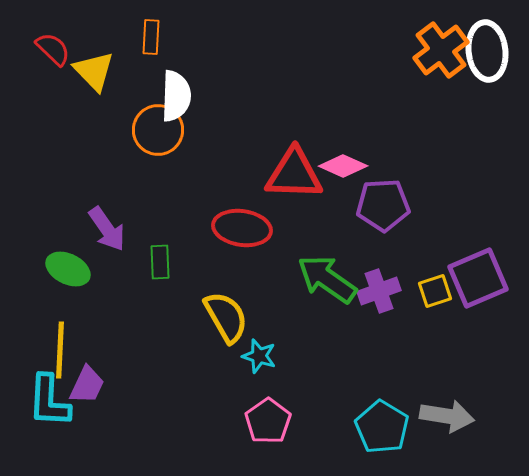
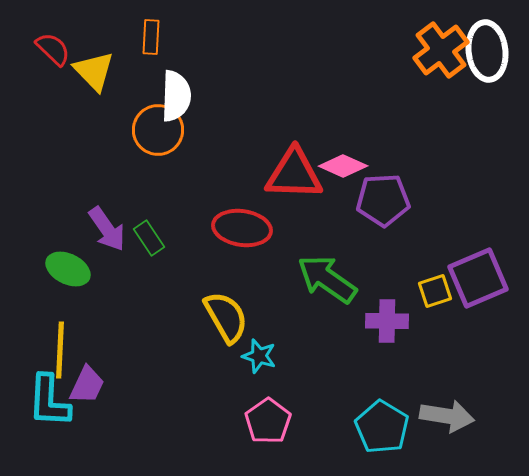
purple pentagon: moved 5 px up
green rectangle: moved 11 px left, 24 px up; rotated 32 degrees counterclockwise
purple cross: moved 8 px right, 30 px down; rotated 21 degrees clockwise
